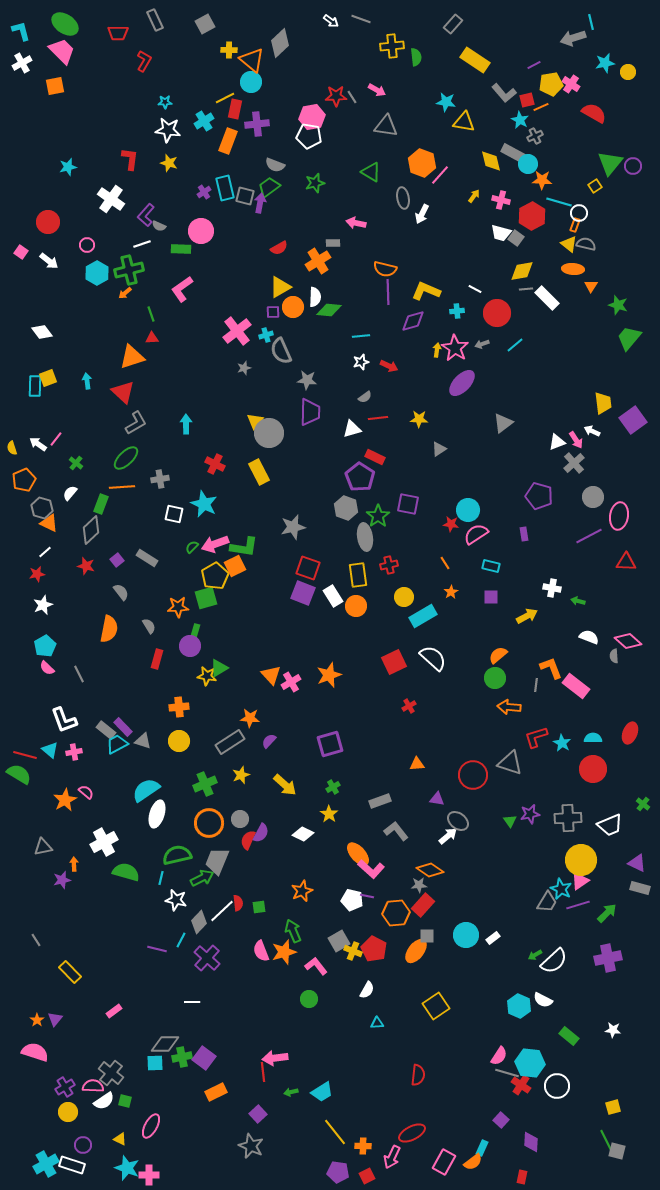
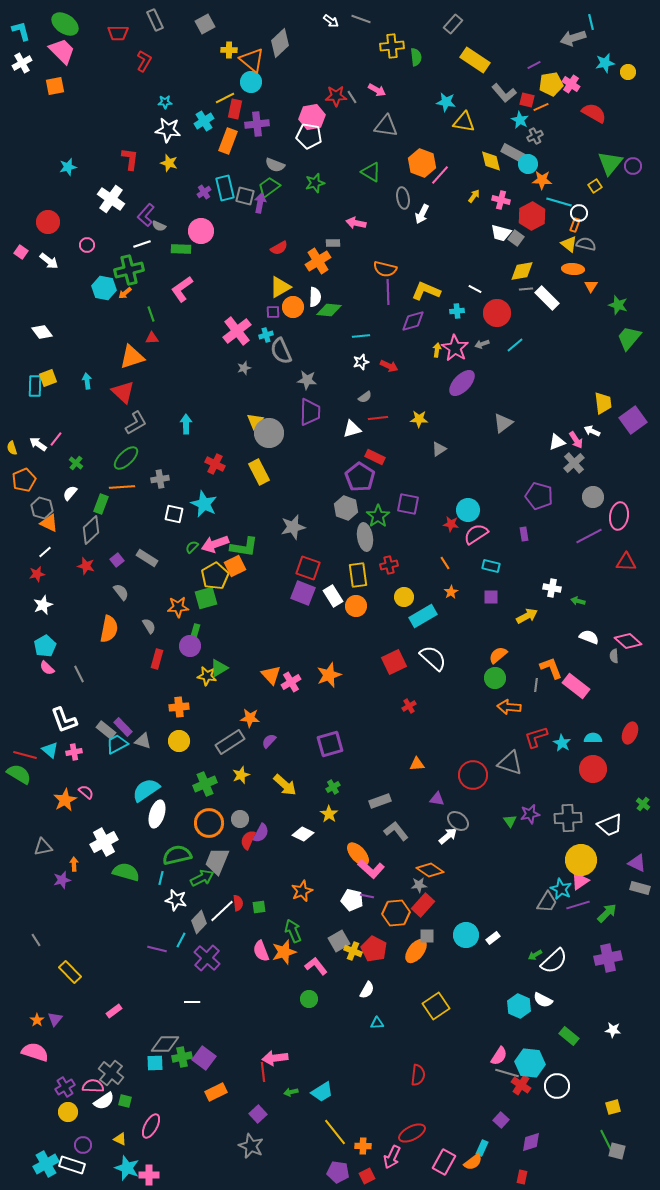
red square at (527, 100): rotated 28 degrees clockwise
cyan hexagon at (97, 273): moved 7 px right, 15 px down; rotated 20 degrees counterclockwise
purple diamond at (531, 1142): rotated 70 degrees clockwise
